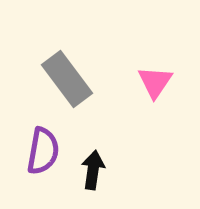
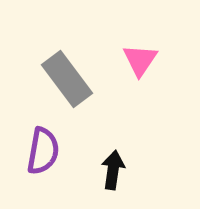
pink triangle: moved 15 px left, 22 px up
black arrow: moved 20 px right
